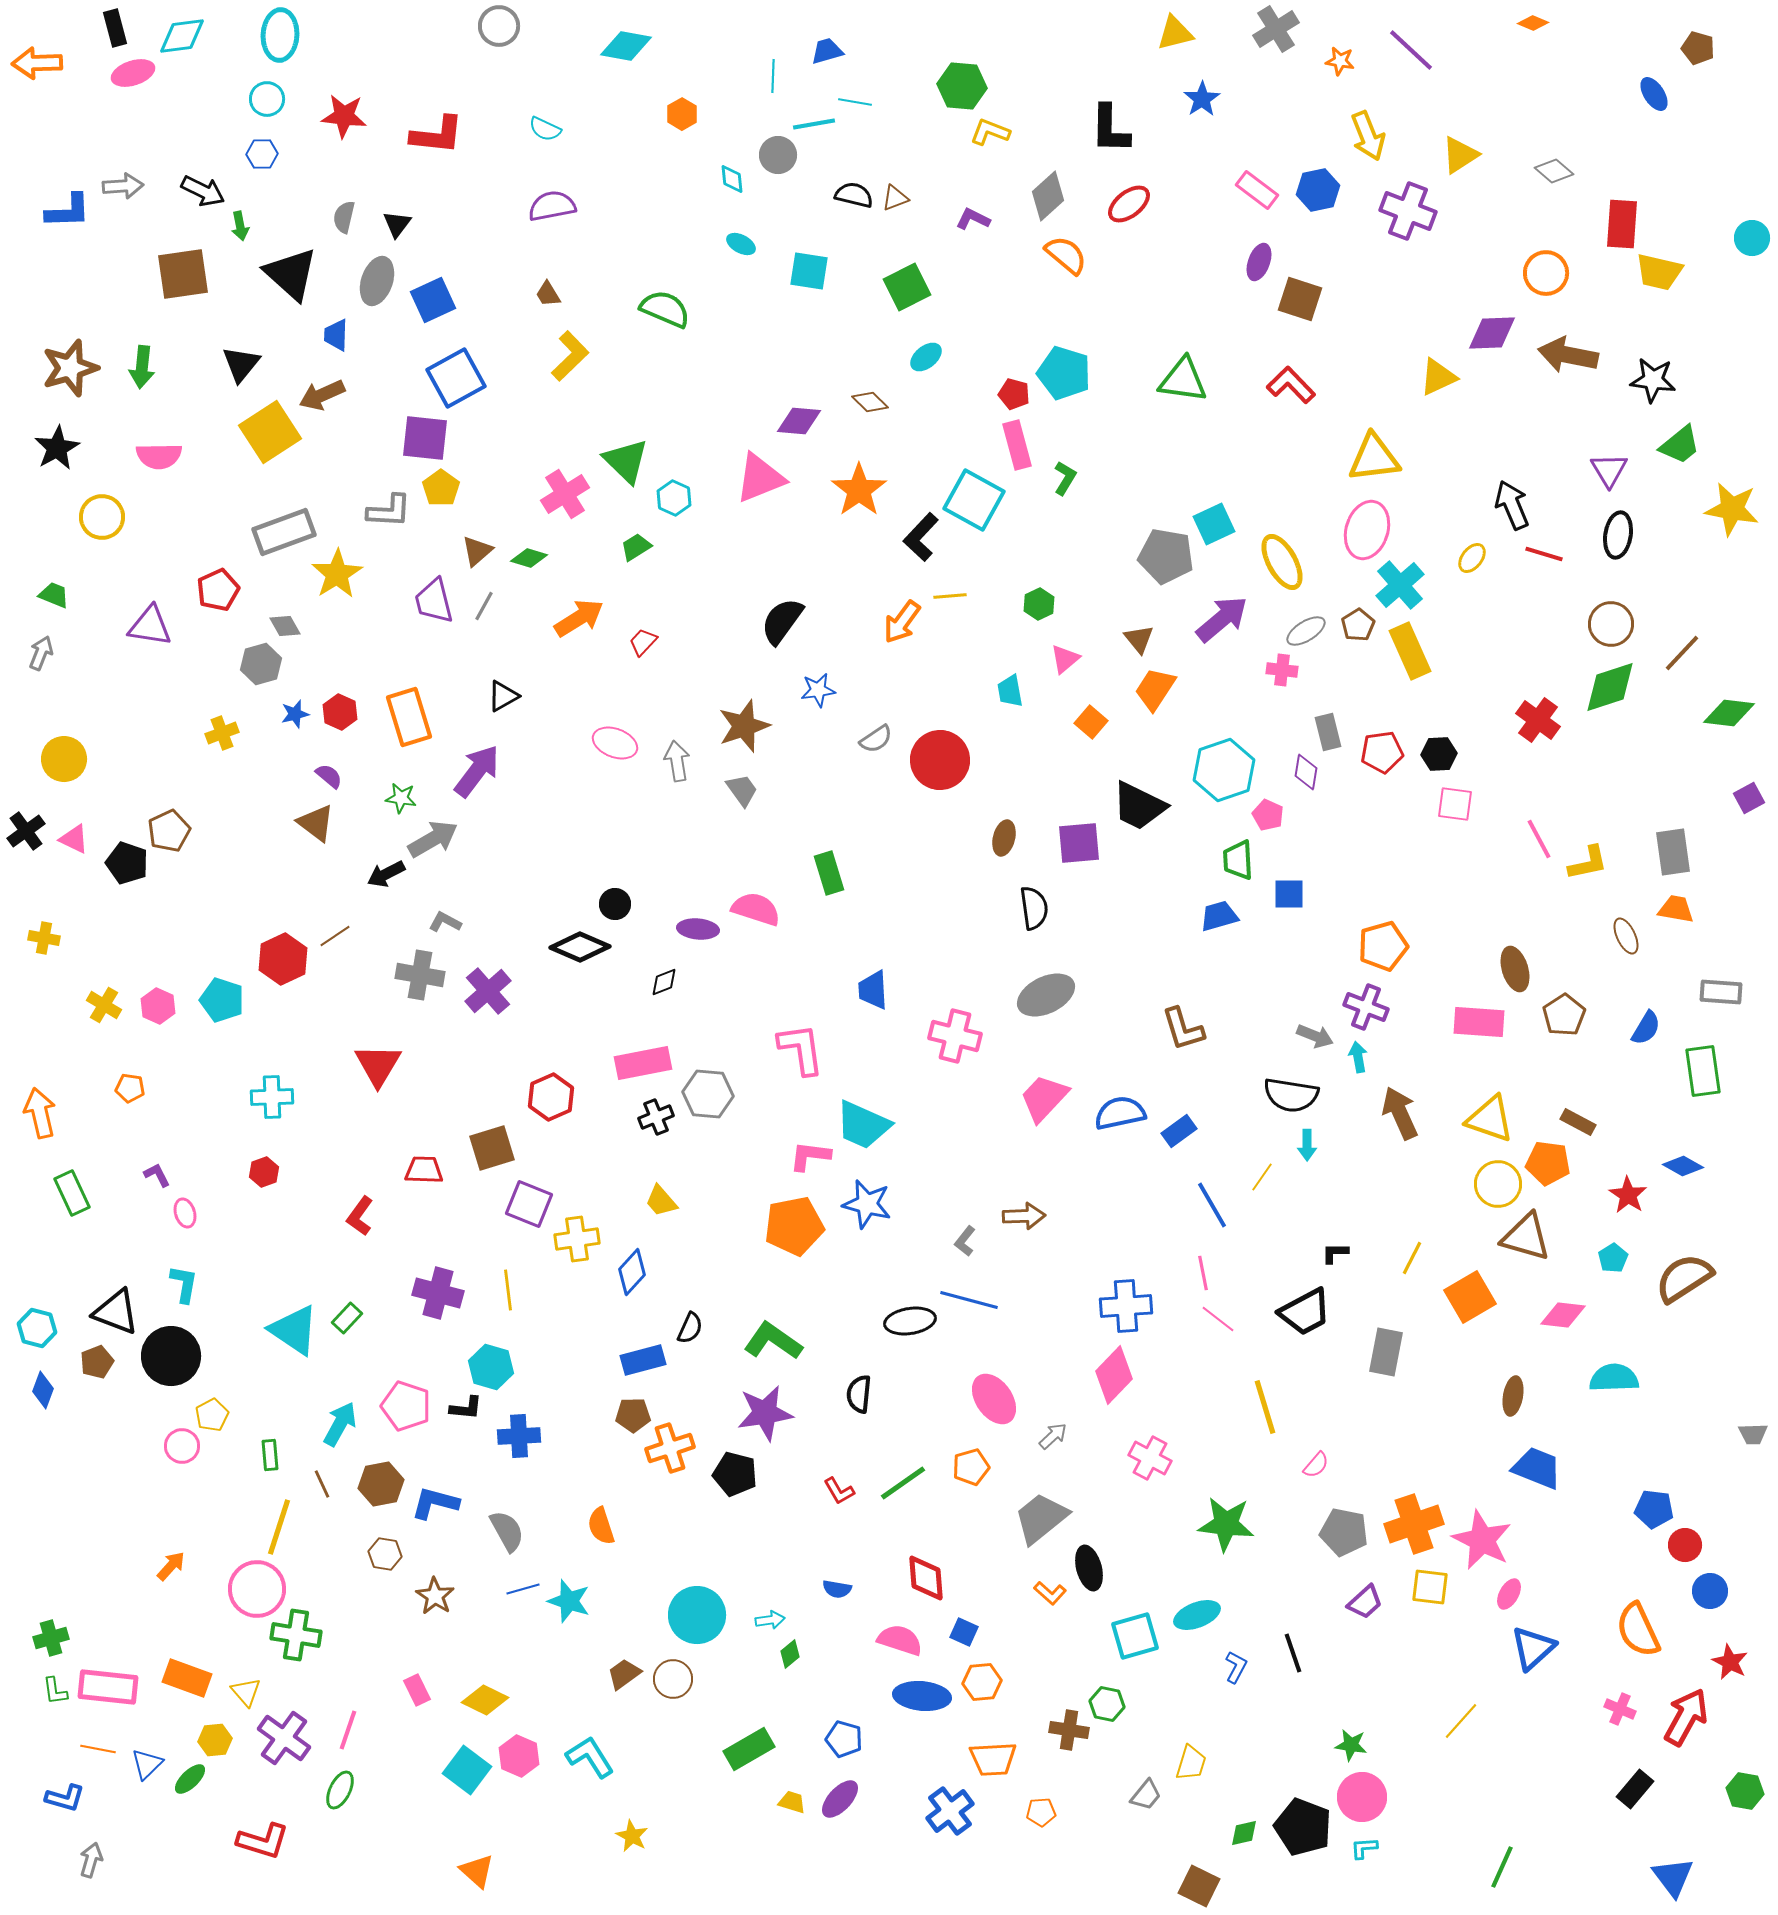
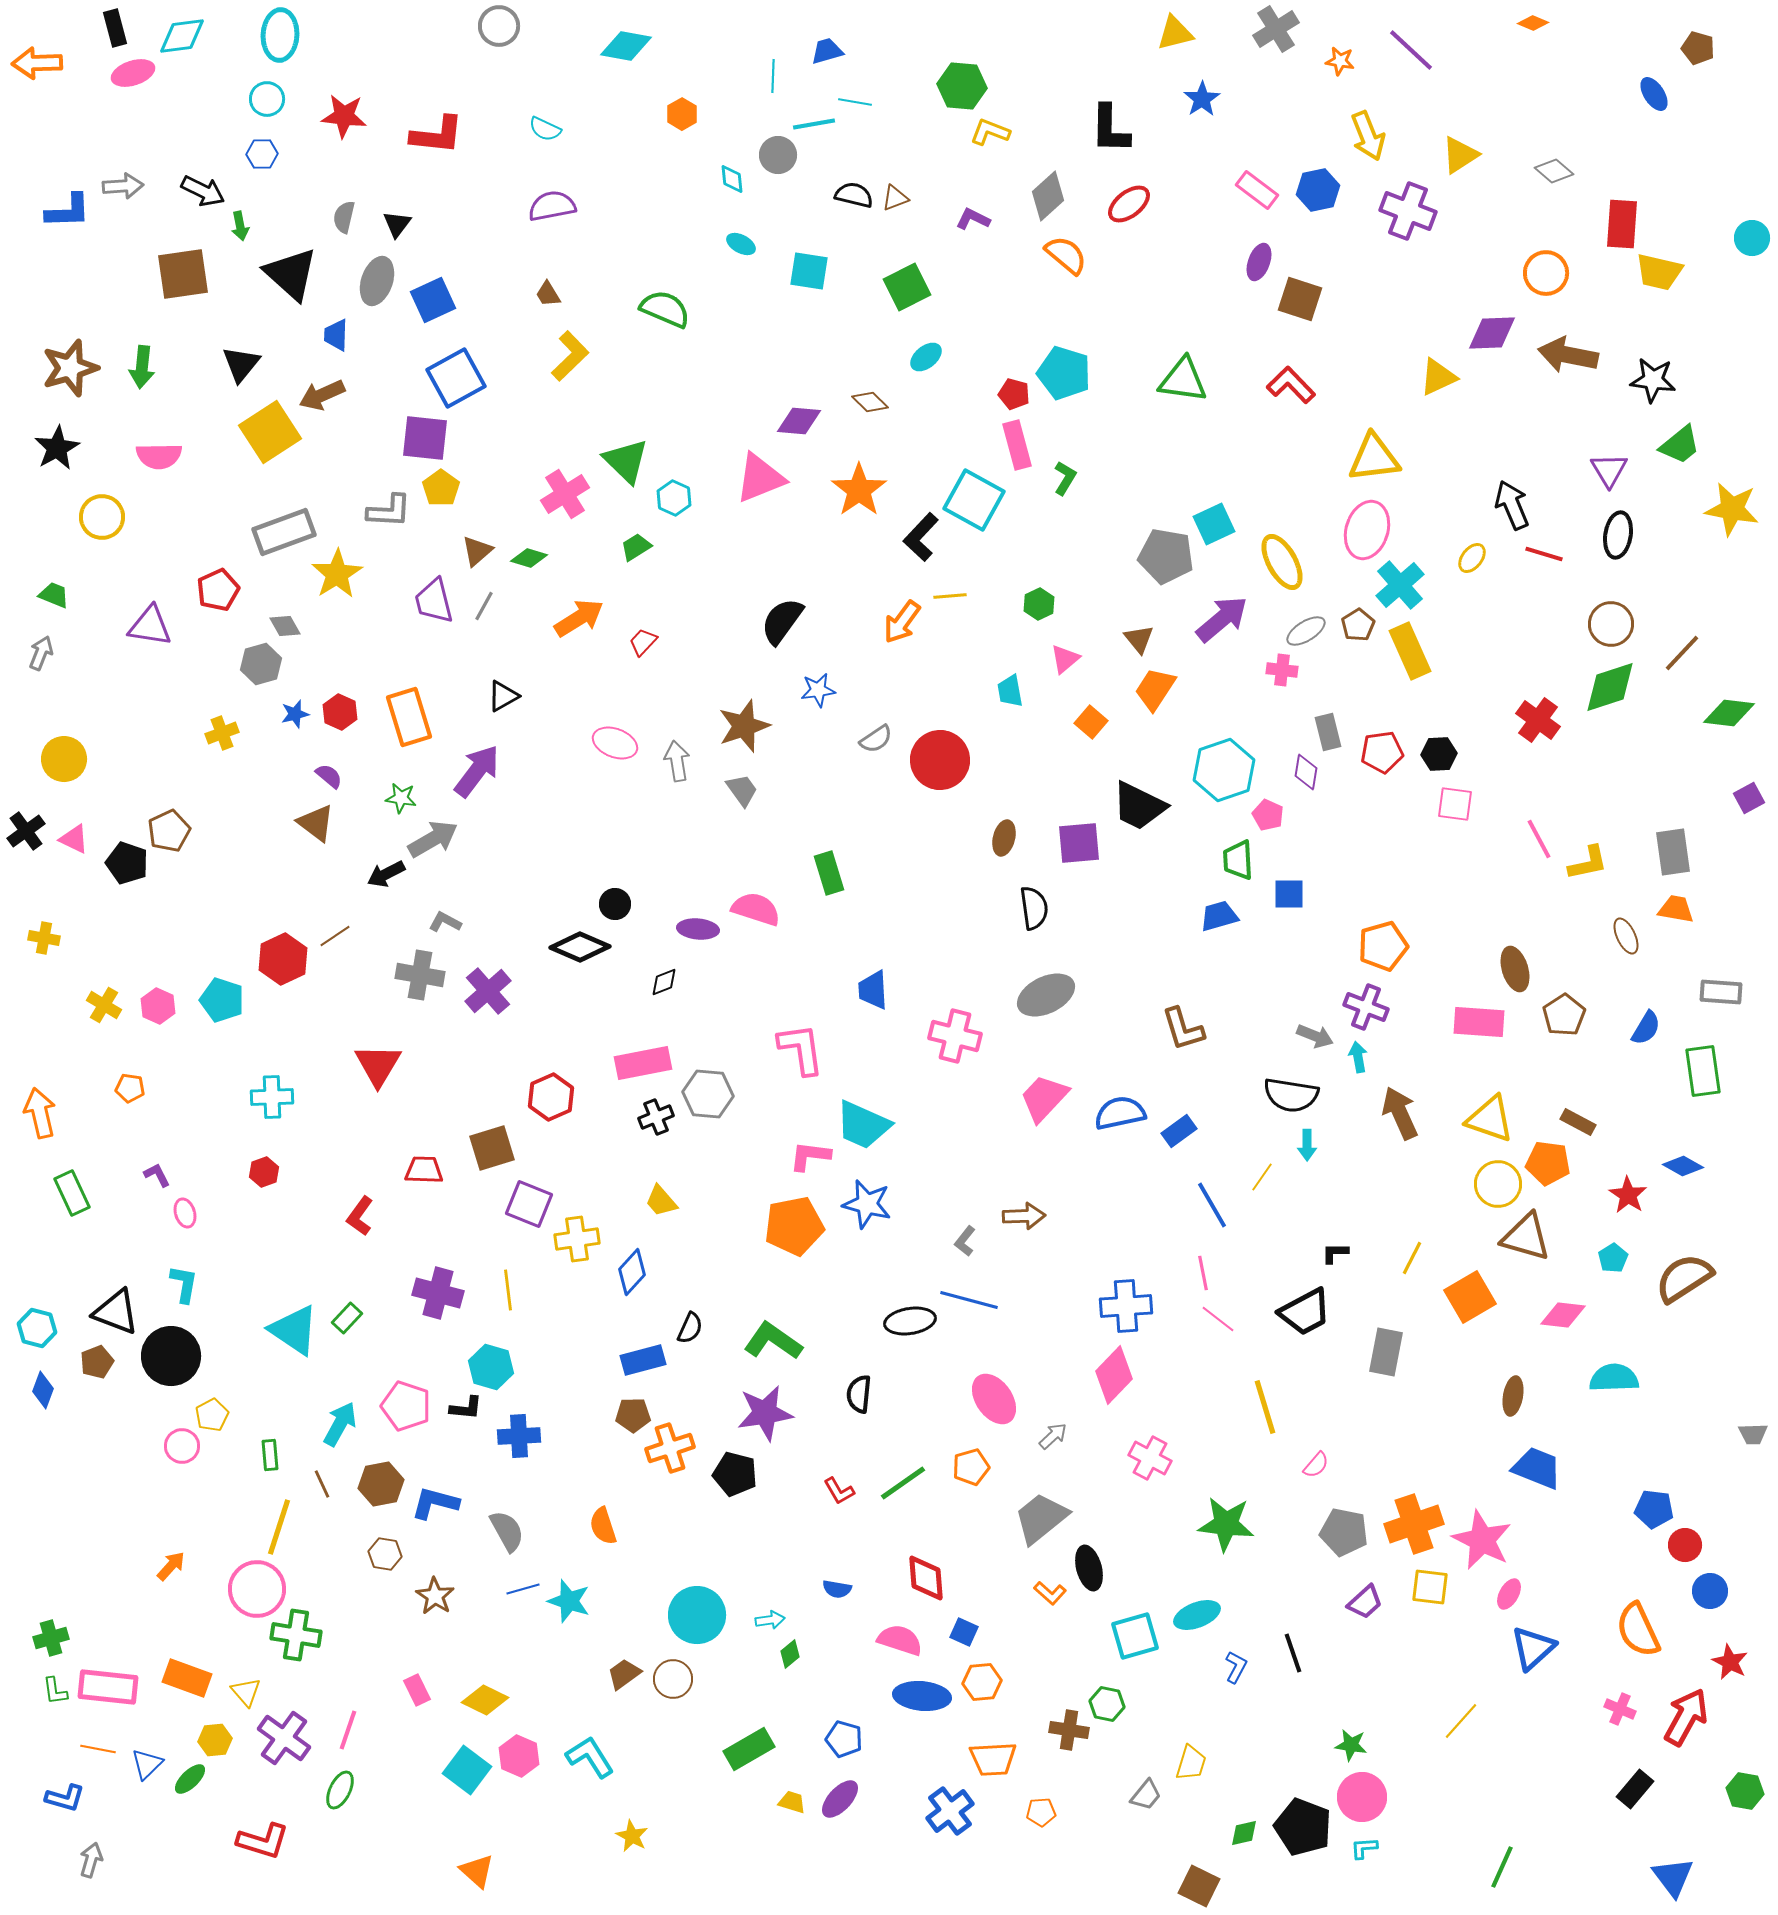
orange semicircle at (601, 1526): moved 2 px right
